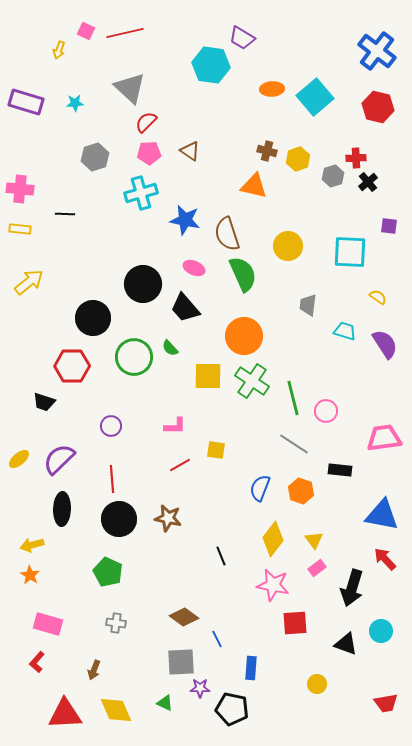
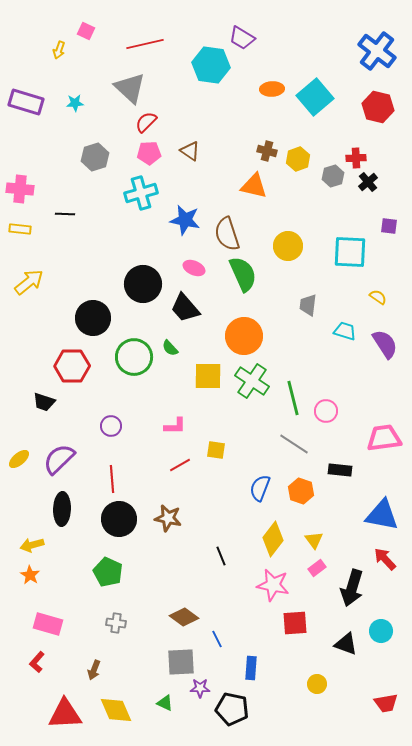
red line at (125, 33): moved 20 px right, 11 px down
